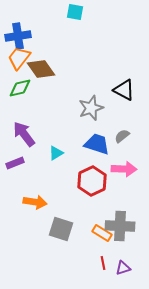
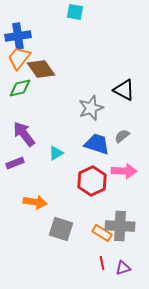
pink arrow: moved 2 px down
red line: moved 1 px left
